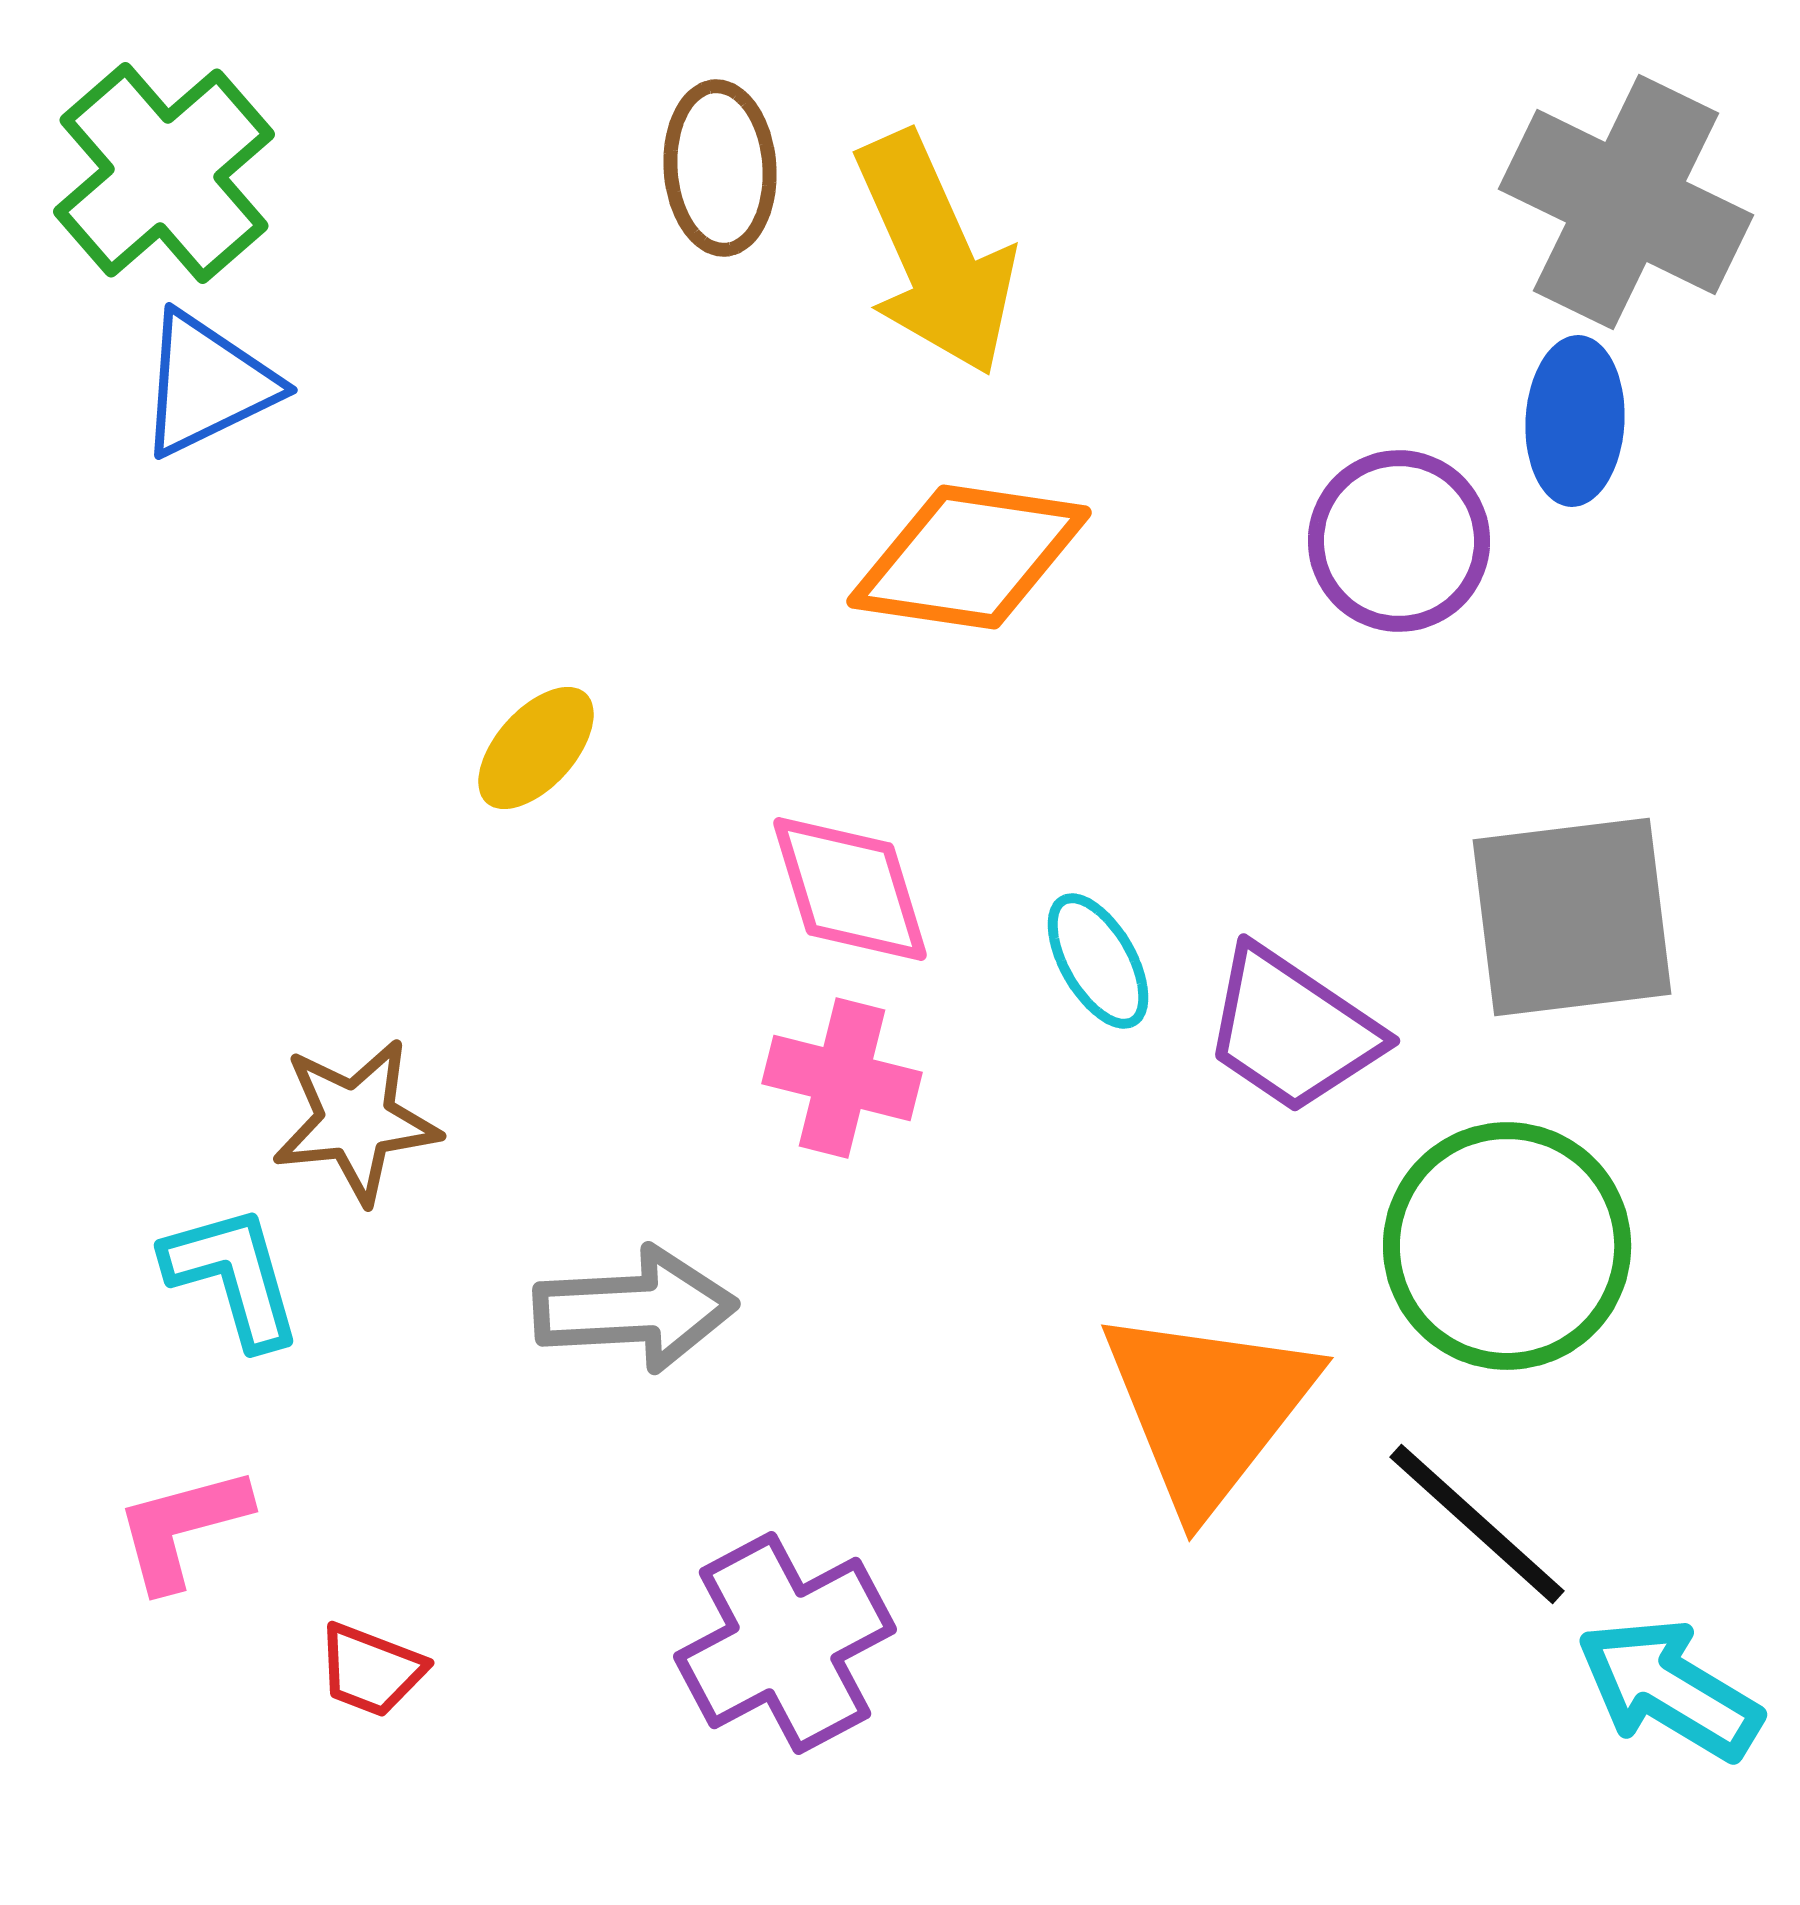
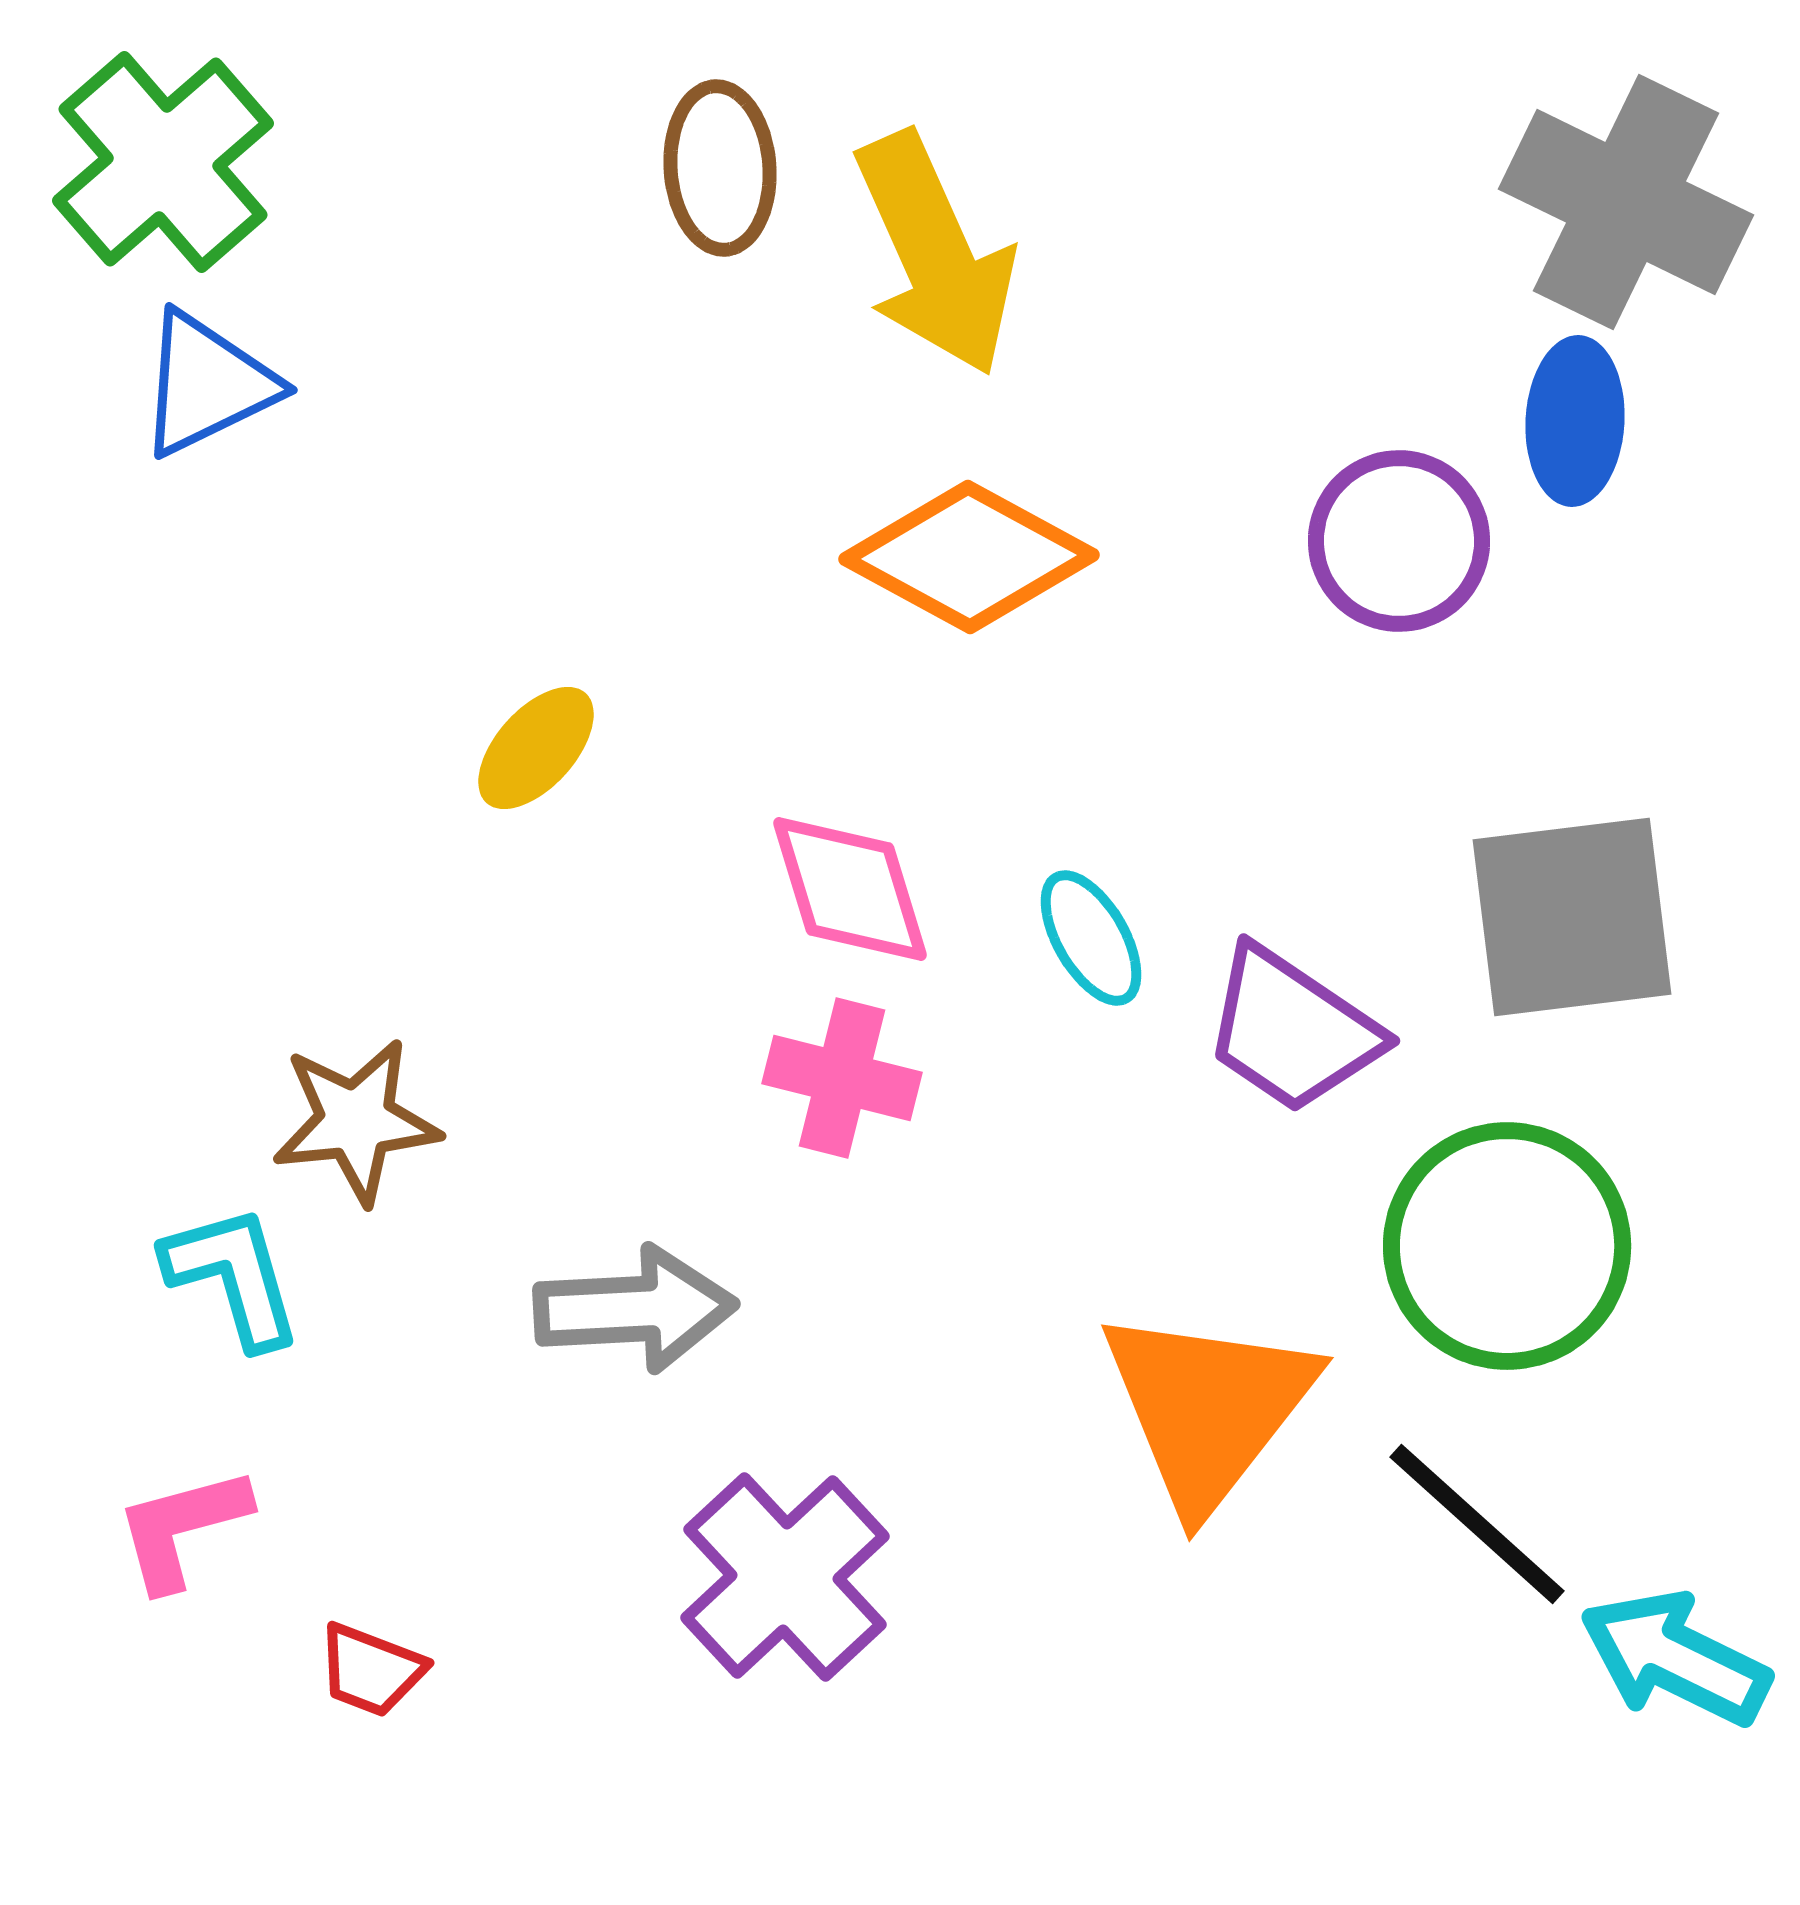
green cross: moved 1 px left, 11 px up
orange diamond: rotated 20 degrees clockwise
cyan ellipse: moved 7 px left, 23 px up
purple cross: moved 66 px up; rotated 15 degrees counterclockwise
cyan arrow: moved 6 px right, 31 px up; rotated 5 degrees counterclockwise
